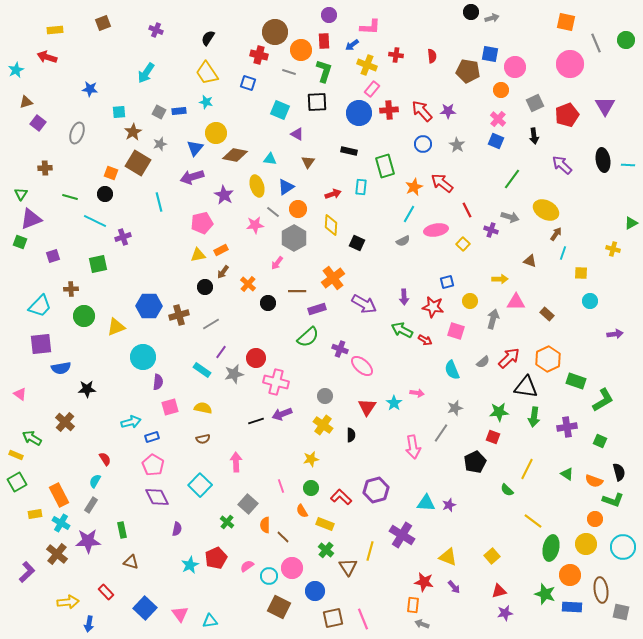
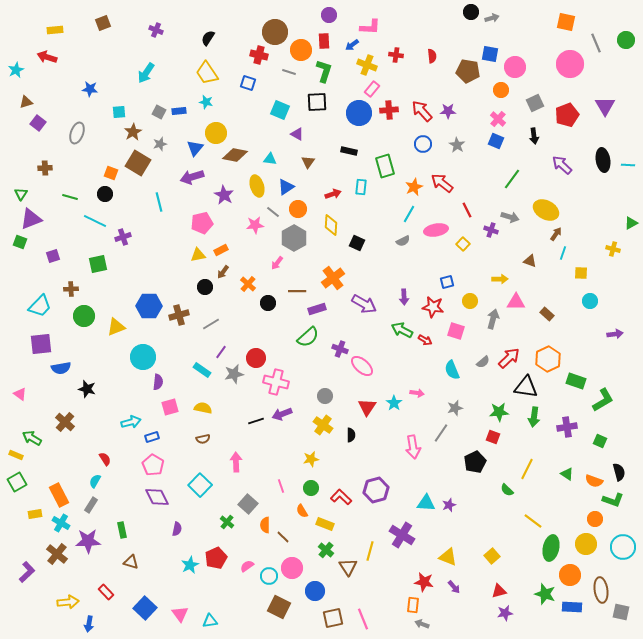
black star at (87, 389): rotated 18 degrees clockwise
